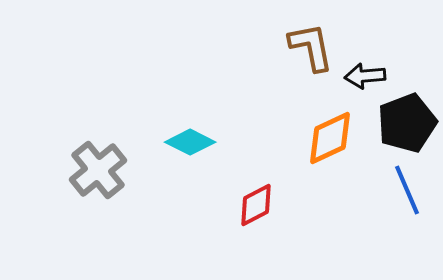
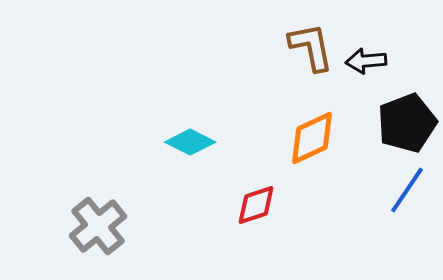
black arrow: moved 1 px right, 15 px up
orange diamond: moved 18 px left
gray cross: moved 56 px down
blue line: rotated 57 degrees clockwise
red diamond: rotated 9 degrees clockwise
